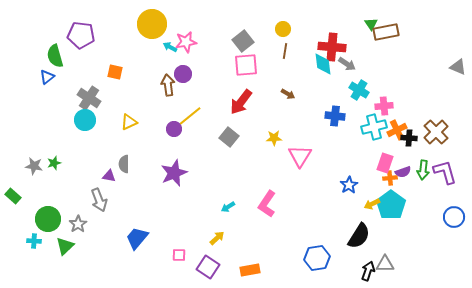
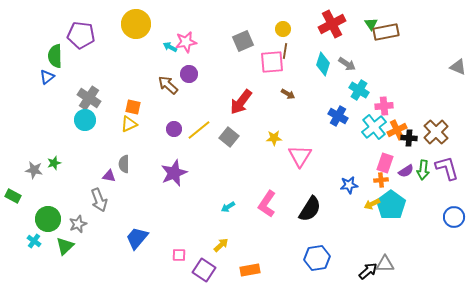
yellow circle at (152, 24): moved 16 px left
gray square at (243, 41): rotated 15 degrees clockwise
red cross at (332, 47): moved 23 px up; rotated 32 degrees counterclockwise
green semicircle at (55, 56): rotated 15 degrees clockwise
cyan diamond at (323, 64): rotated 25 degrees clockwise
pink square at (246, 65): moved 26 px right, 3 px up
orange square at (115, 72): moved 18 px right, 35 px down
purple circle at (183, 74): moved 6 px right
brown arrow at (168, 85): rotated 40 degrees counterclockwise
yellow line at (190, 116): moved 9 px right, 14 px down
blue cross at (335, 116): moved 3 px right; rotated 24 degrees clockwise
yellow triangle at (129, 122): moved 2 px down
cyan cross at (374, 127): rotated 25 degrees counterclockwise
gray star at (34, 166): moved 4 px down
purple semicircle at (403, 172): moved 3 px right, 1 px up; rotated 14 degrees counterclockwise
purple L-shape at (445, 172): moved 2 px right, 4 px up
orange cross at (390, 178): moved 9 px left, 2 px down
blue star at (349, 185): rotated 24 degrees clockwise
green rectangle at (13, 196): rotated 14 degrees counterclockwise
gray star at (78, 224): rotated 12 degrees clockwise
black semicircle at (359, 236): moved 49 px left, 27 px up
yellow arrow at (217, 238): moved 4 px right, 7 px down
cyan cross at (34, 241): rotated 32 degrees clockwise
purple square at (208, 267): moved 4 px left, 3 px down
black arrow at (368, 271): rotated 30 degrees clockwise
